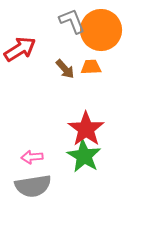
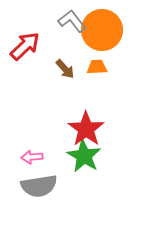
gray L-shape: rotated 16 degrees counterclockwise
orange circle: moved 1 px right
red arrow: moved 5 px right, 3 px up; rotated 12 degrees counterclockwise
orange trapezoid: moved 6 px right
gray semicircle: moved 6 px right
